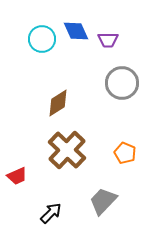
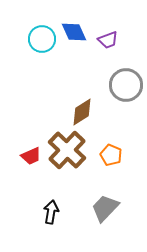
blue diamond: moved 2 px left, 1 px down
purple trapezoid: rotated 20 degrees counterclockwise
gray circle: moved 4 px right, 2 px down
brown diamond: moved 24 px right, 9 px down
orange pentagon: moved 14 px left, 2 px down
red trapezoid: moved 14 px right, 20 px up
gray trapezoid: moved 2 px right, 7 px down
black arrow: moved 1 px up; rotated 35 degrees counterclockwise
